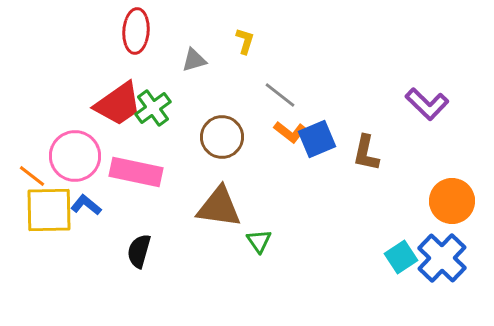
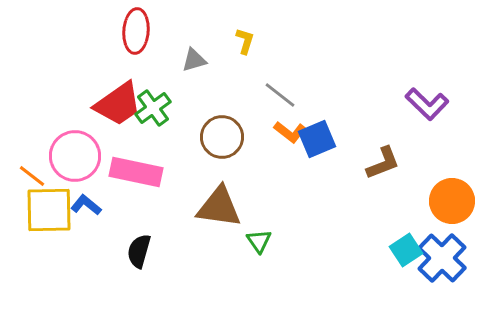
brown L-shape: moved 17 px right, 10 px down; rotated 123 degrees counterclockwise
cyan square: moved 5 px right, 7 px up
